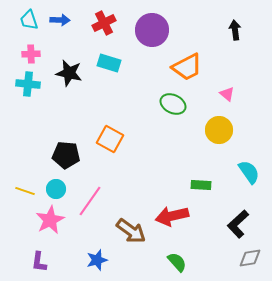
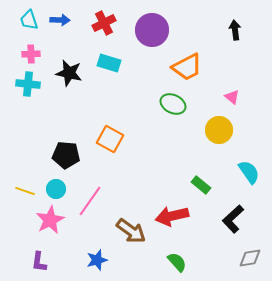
pink triangle: moved 5 px right, 3 px down
green rectangle: rotated 36 degrees clockwise
black L-shape: moved 5 px left, 5 px up
